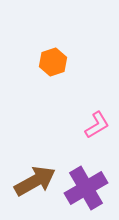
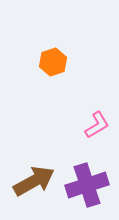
brown arrow: moved 1 px left
purple cross: moved 1 px right, 3 px up; rotated 12 degrees clockwise
